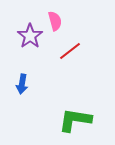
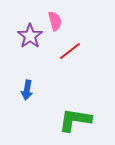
blue arrow: moved 5 px right, 6 px down
